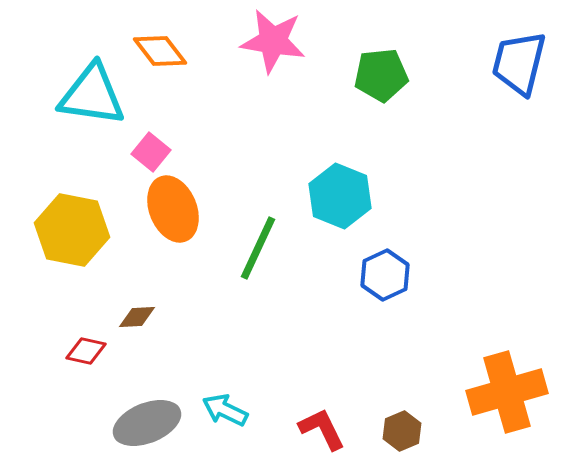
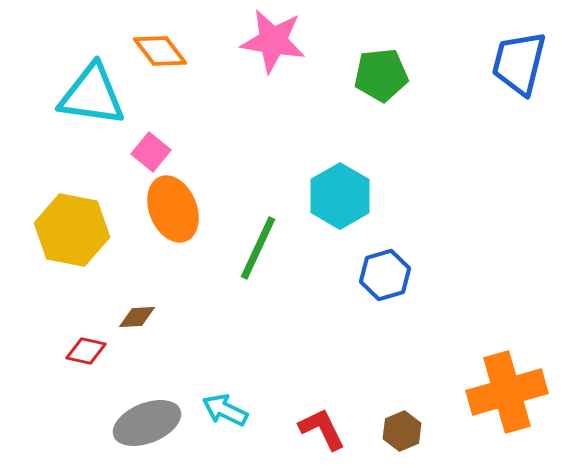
cyan hexagon: rotated 8 degrees clockwise
blue hexagon: rotated 9 degrees clockwise
